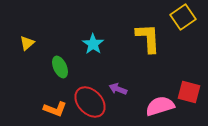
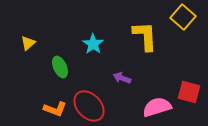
yellow square: rotated 15 degrees counterclockwise
yellow L-shape: moved 3 px left, 2 px up
yellow triangle: moved 1 px right
purple arrow: moved 4 px right, 11 px up
red ellipse: moved 1 px left, 4 px down
pink semicircle: moved 3 px left, 1 px down
